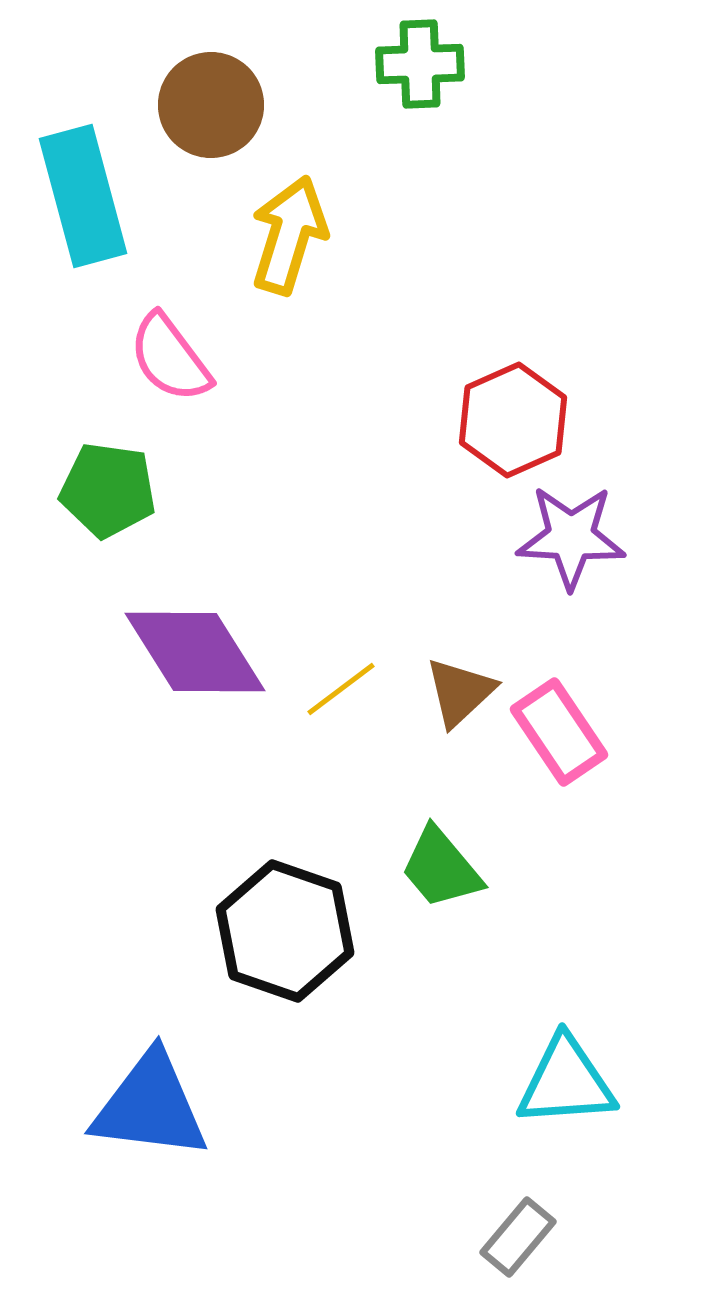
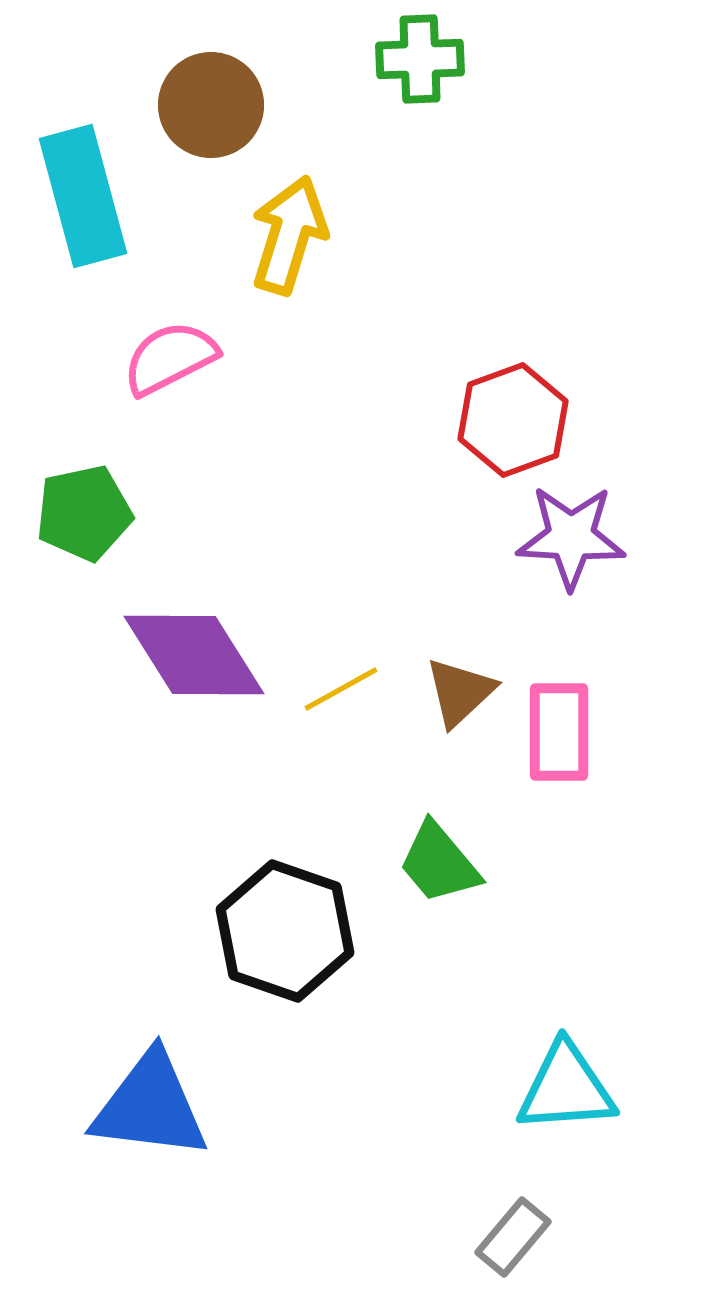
green cross: moved 5 px up
pink semicircle: rotated 100 degrees clockwise
red hexagon: rotated 4 degrees clockwise
green pentagon: moved 24 px left, 23 px down; rotated 20 degrees counterclockwise
purple diamond: moved 1 px left, 3 px down
yellow line: rotated 8 degrees clockwise
pink rectangle: rotated 34 degrees clockwise
green trapezoid: moved 2 px left, 5 px up
cyan triangle: moved 6 px down
gray rectangle: moved 5 px left
